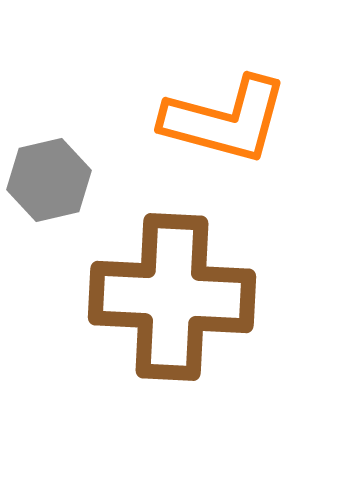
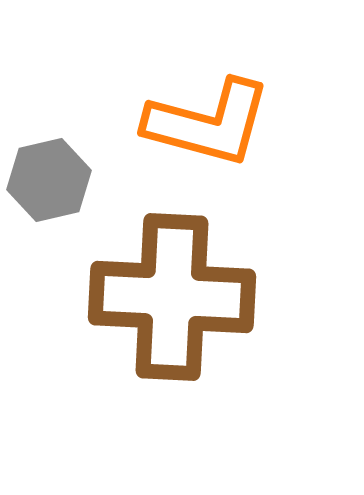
orange L-shape: moved 17 px left, 3 px down
